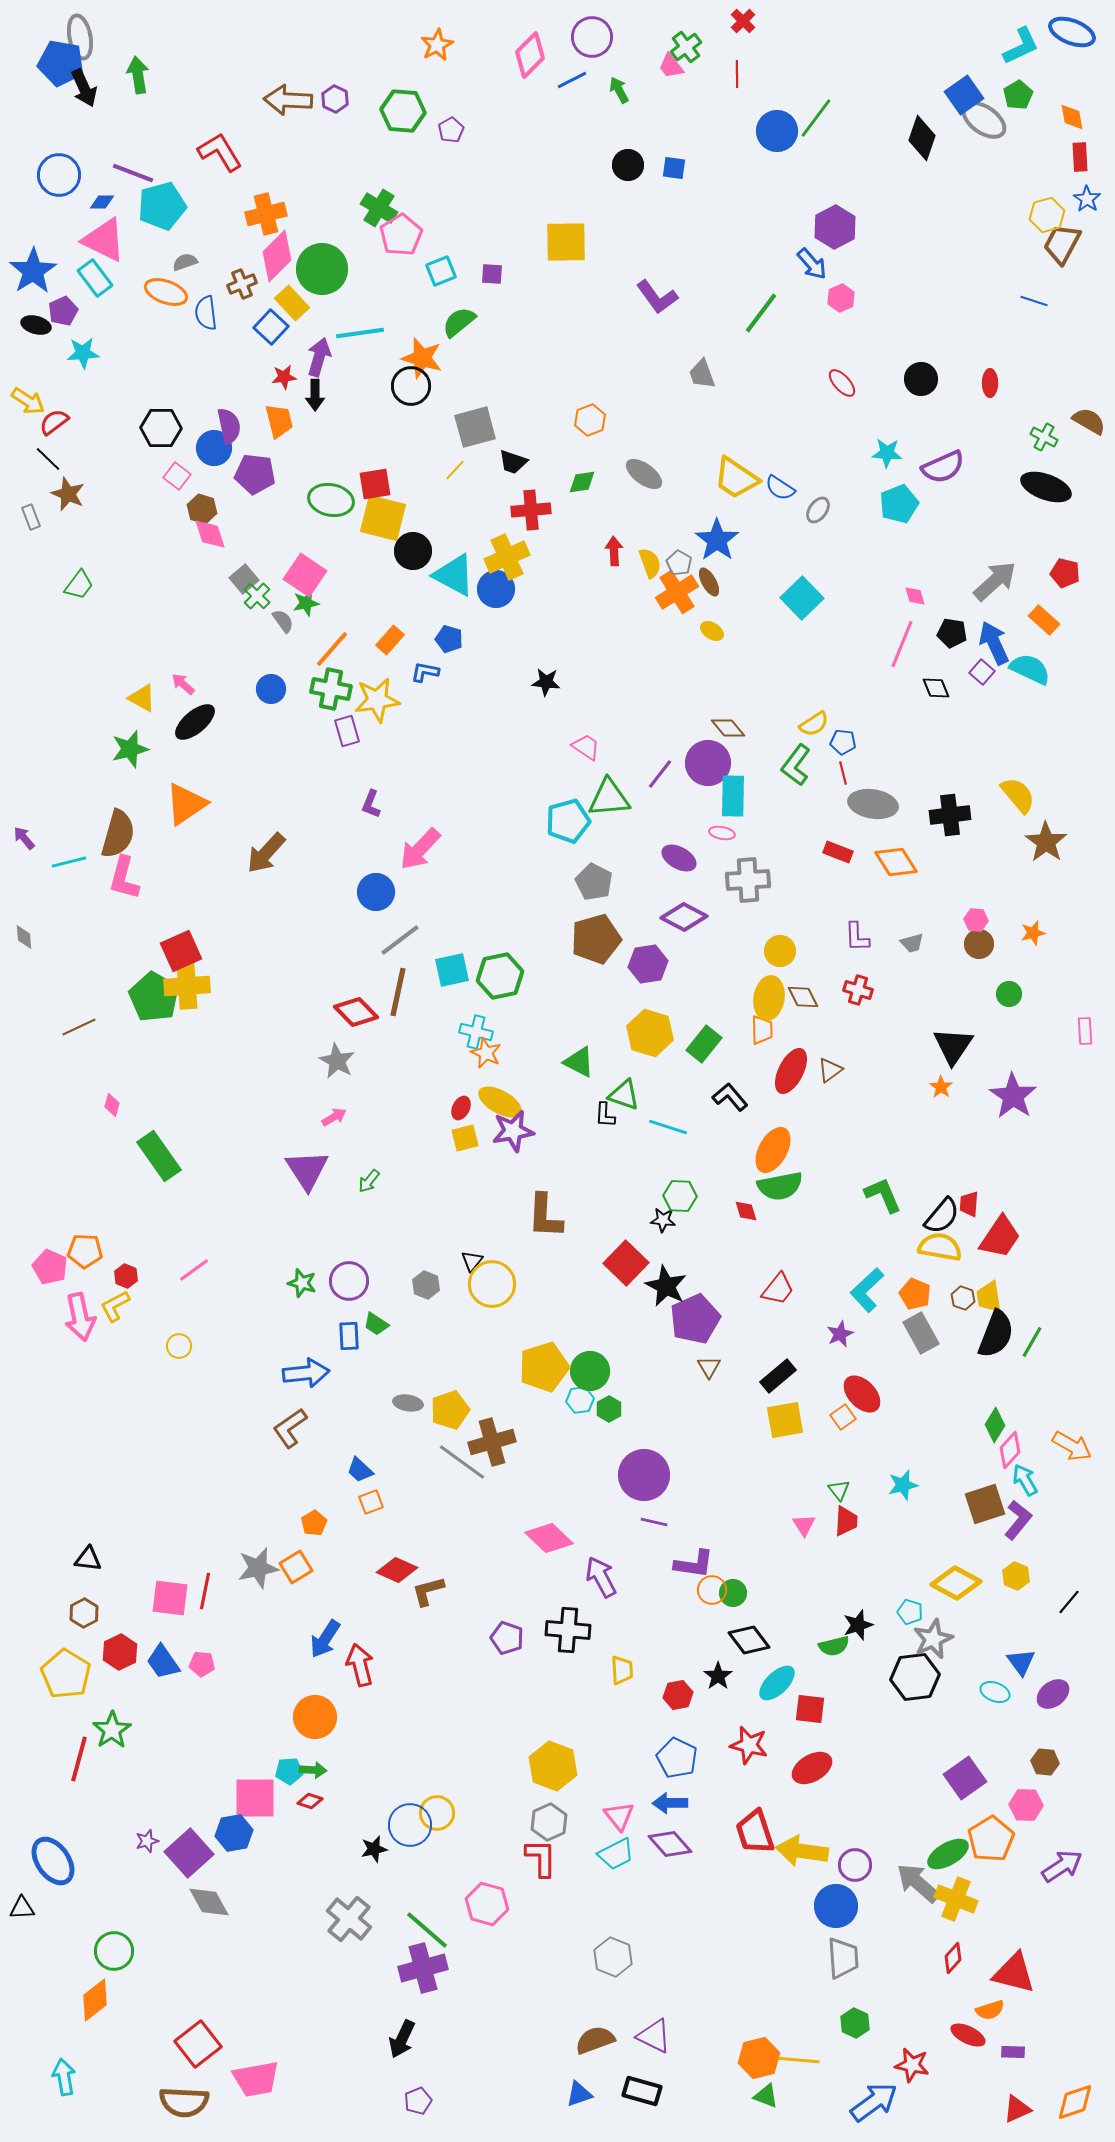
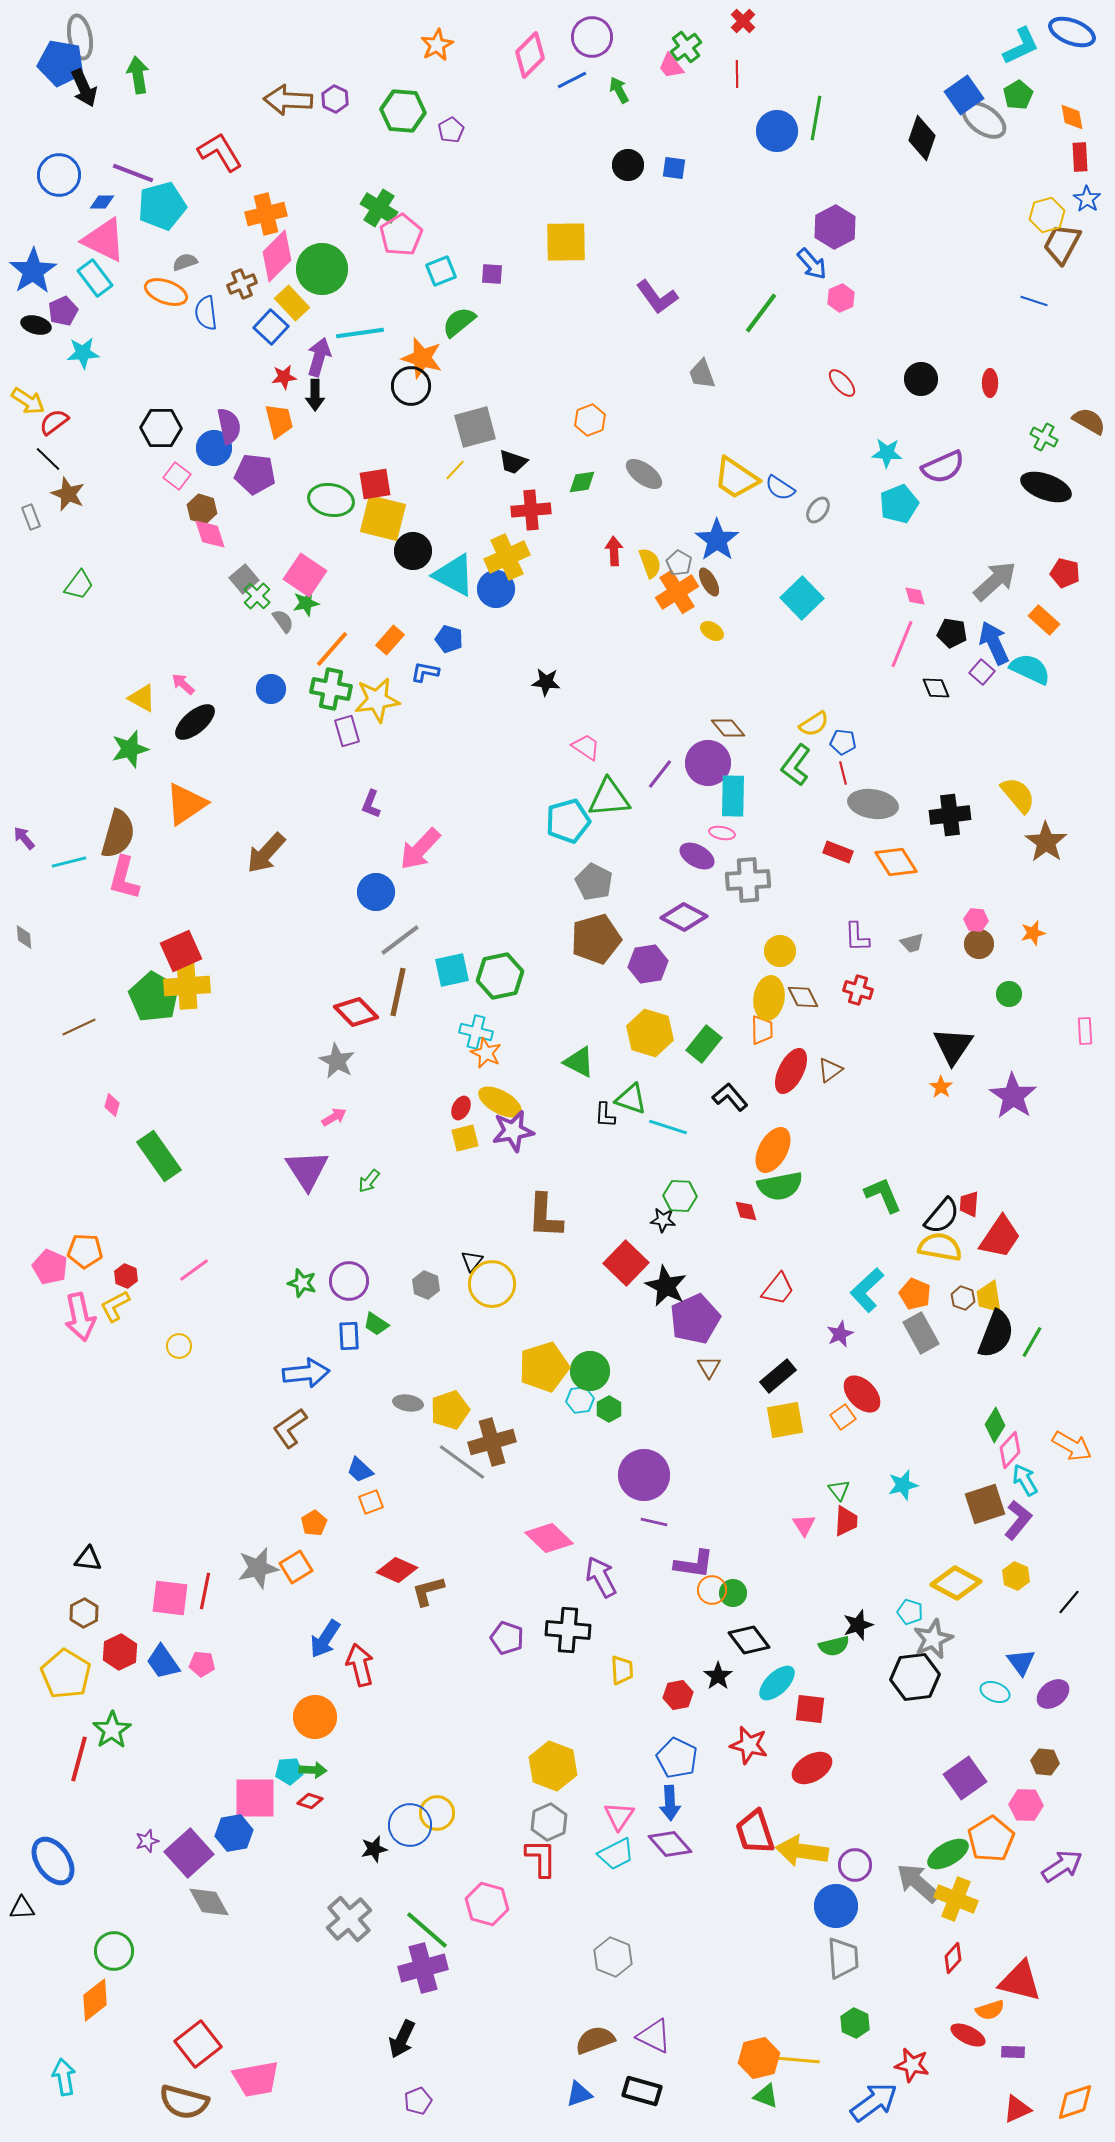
green line at (816, 118): rotated 27 degrees counterclockwise
purple ellipse at (679, 858): moved 18 px right, 2 px up
green triangle at (624, 1095): moved 7 px right, 4 px down
blue arrow at (670, 1803): rotated 92 degrees counterclockwise
pink triangle at (619, 1816): rotated 12 degrees clockwise
gray cross at (349, 1919): rotated 9 degrees clockwise
red triangle at (1014, 1973): moved 6 px right, 8 px down
brown semicircle at (184, 2102): rotated 12 degrees clockwise
